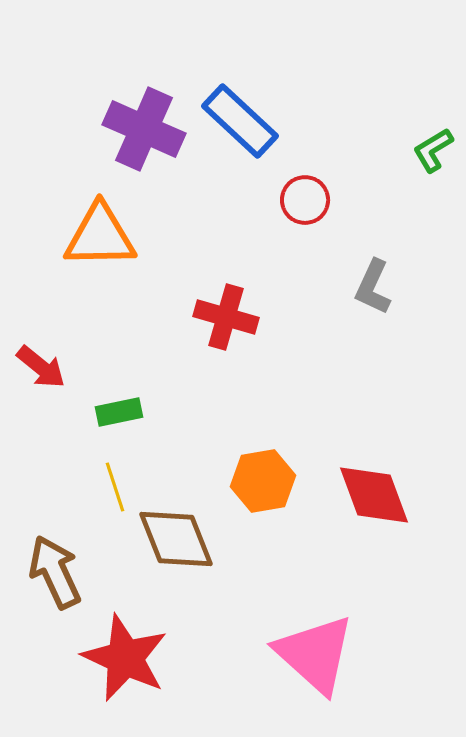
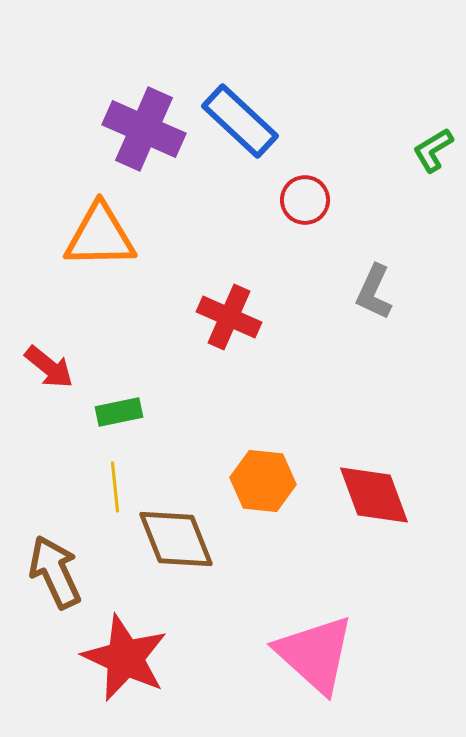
gray L-shape: moved 1 px right, 5 px down
red cross: moved 3 px right; rotated 8 degrees clockwise
red arrow: moved 8 px right
orange hexagon: rotated 16 degrees clockwise
yellow line: rotated 12 degrees clockwise
